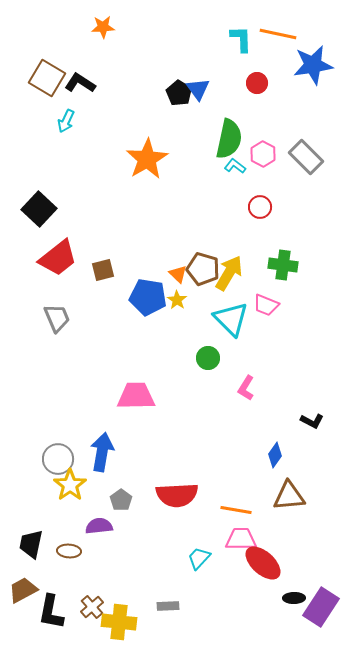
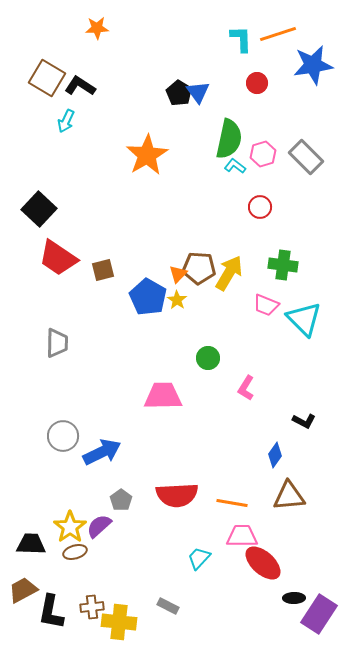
orange star at (103, 27): moved 6 px left, 1 px down
orange line at (278, 34): rotated 30 degrees counterclockwise
black L-shape at (80, 83): moved 3 px down
blue triangle at (198, 89): moved 3 px down
pink hexagon at (263, 154): rotated 15 degrees clockwise
orange star at (147, 159): moved 4 px up
red trapezoid at (58, 258): rotated 72 degrees clockwise
brown pentagon at (203, 269): moved 4 px left, 1 px up; rotated 12 degrees counterclockwise
orange triangle at (178, 274): rotated 30 degrees clockwise
blue pentagon at (148, 297): rotated 21 degrees clockwise
gray trapezoid at (57, 318): moved 25 px down; rotated 24 degrees clockwise
cyan triangle at (231, 319): moved 73 px right
pink trapezoid at (136, 396): moved 27 px right
black L-shape at (312, 421): moved 8 px left
blue arrow at (102, 452): rotated 54 degrees clockwise
gray circle at (58, 459): moved 5 px right, 23 px up
yellow star at (70, 485): moved 42 px down
orange line at (236, 510): moved 4 px left, 7 px up
purple semicircle at (99, 526): rotated 36 degrees counterclockwise
pink trapezoid at (241, 539): moved 1 px right, 3 px up
black trapezoid at (31, 544): rotated 80 degrees clockwise
brown ellipse at (69, 551): moved 6 px right, 1 px down; rotated 20 degrees counterclockwise
gray rectangle at (168, 606): rotated 30 degrees clockwise
brown cross at (92, 607): rotated 35 degrees clockwise
purple rectangle at (321, 607): moved 2 px left, 7 px down
